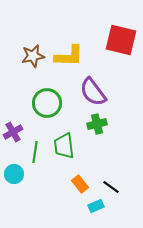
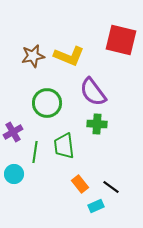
yellow L-shape: rotated 20 degrees clockwise
green cross: rotated 18 degrees clockwise
